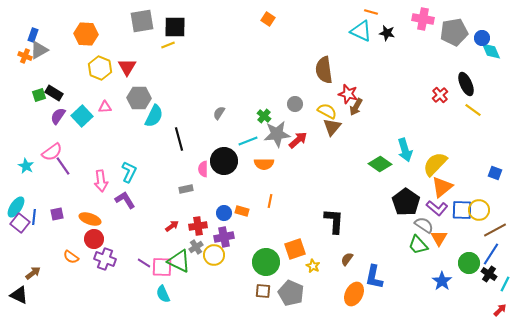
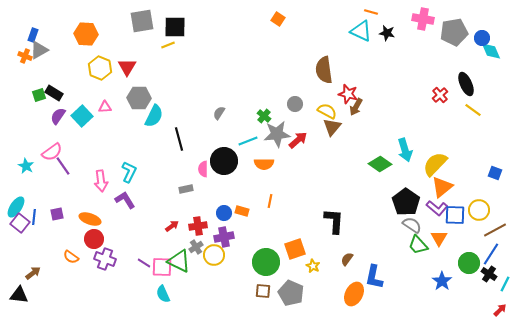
orange square at (268, 19): moved 10 px right
blue square at (462, 210): moved 7 px left, 5 px down
gray semicircle at (424, 225): moved 12 px left
black triangle at (19, 295): rotated 18 degrees counterclockwise
